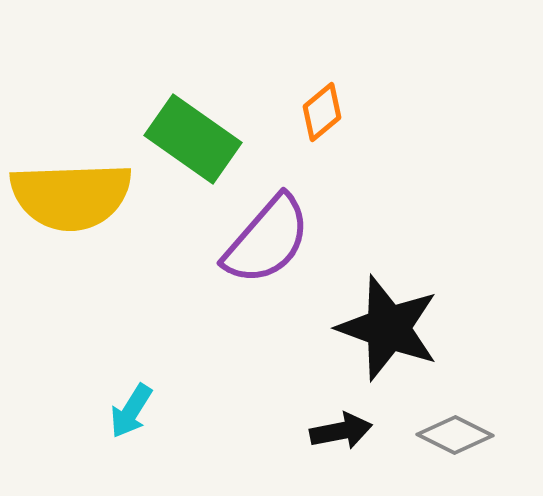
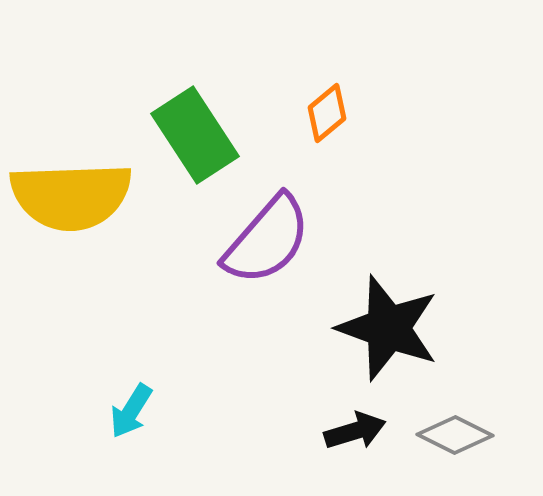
orange diamond: moved 5 px right, 1 px down
green rectangle: moved 2 px right, 4 px up; rotated 22 degrees clockwise
black arrow: moved 14 px right; rotated 6 degrees counterclockwise
